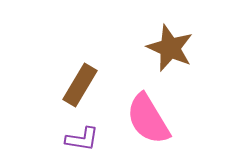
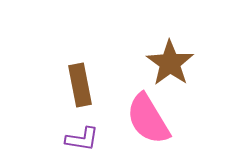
brown star: moved 15 px down; rotated 12 degrees clockwise
brown rectangle: rotated 42 degrees counterclockwise
